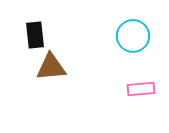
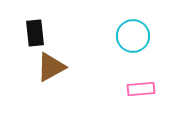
black rectangle: moved 2 px up
brown triangle: rotated 24 degrees counterclockwise
